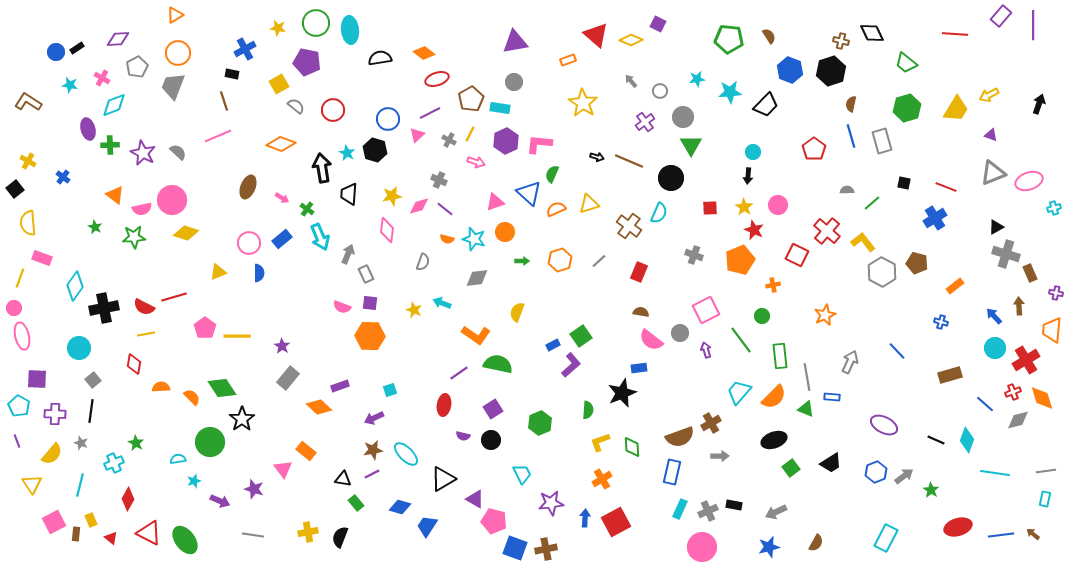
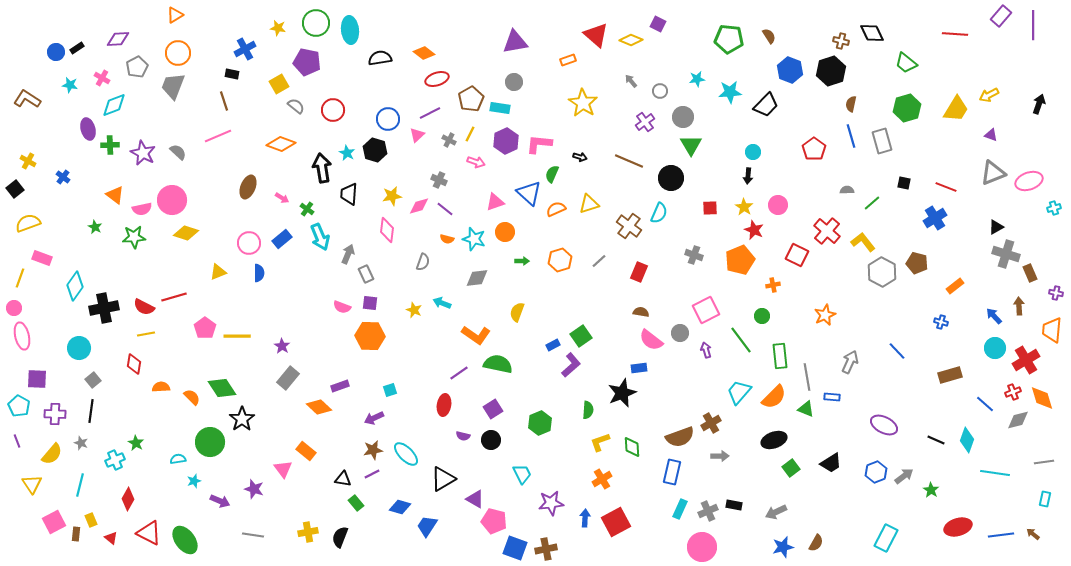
brown L-shape at (28, 102): moved 1 px left, 3 px up
black arrow at (597, 157): moved 17 px left
yellow semicircle at (28, 223): rotated 75 degrees clockwise
cyan cross at (114, 463): moved 1 px right, 3 px up
gray line at (1046, 471): moved 2 px left, 9 px up
blue star at (769, 547): moved 14 px right
